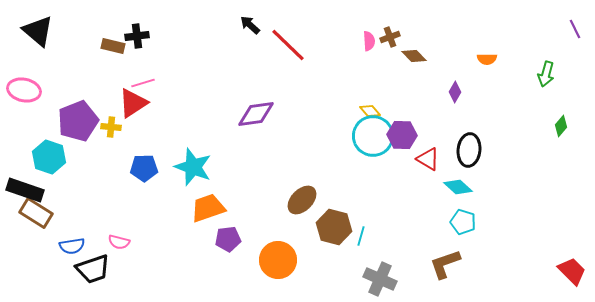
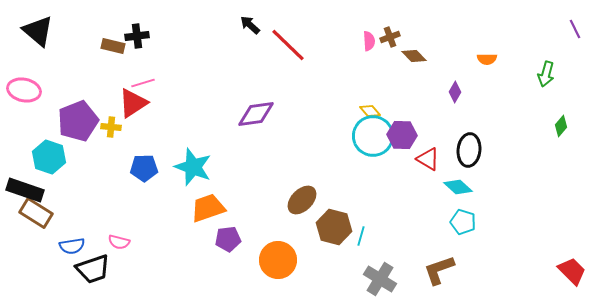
brown L-shape at (445, 264): moved 6 px left, 6 px down
gray cross at (380, 279): rotated 8 degrees clockwise
